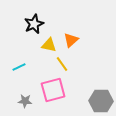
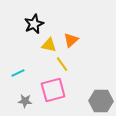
cyan line: moved 1 px left, 6 px down
